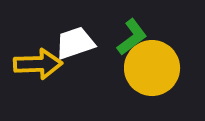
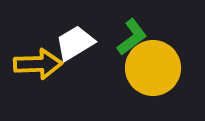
white trapezoid: rotated 12 degrees counterclockwise
yellow circle: moved 1 px right
